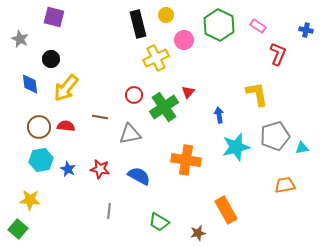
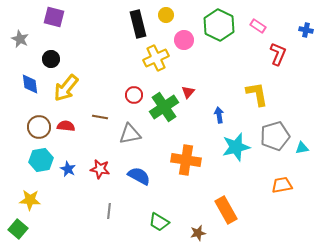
orange trapezoid: moved 3 px left
